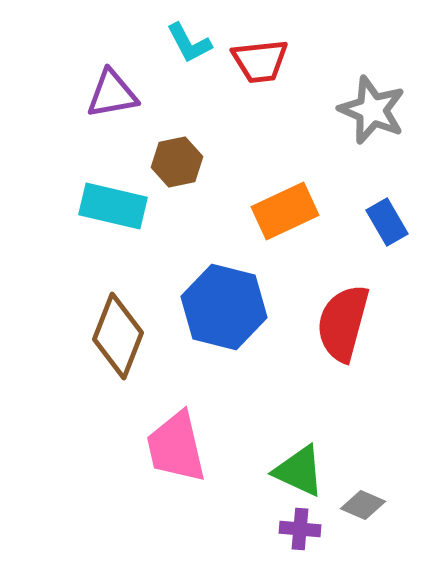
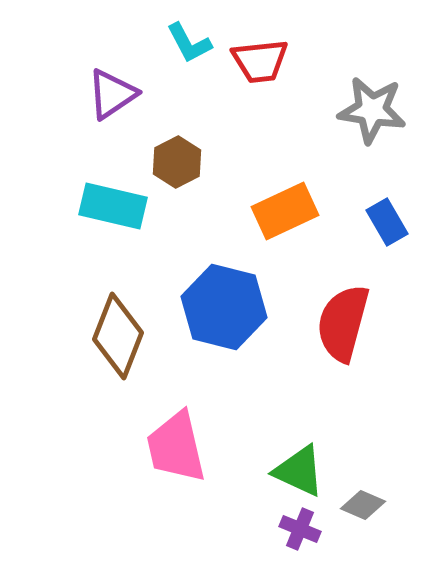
purple triangle: rotated 24 degrees counterclockwise
gray star: rotated 14 degrees counterclockwise
brown hexagon: rotated 15 degrees counterclockwise
purple cross: rotated 18 degrees clockwise
